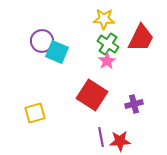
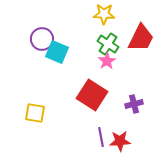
yellow star: moved 5 px up
purple circle: moved 2 px up
yellow square: rotated 25 degrees clockwise
